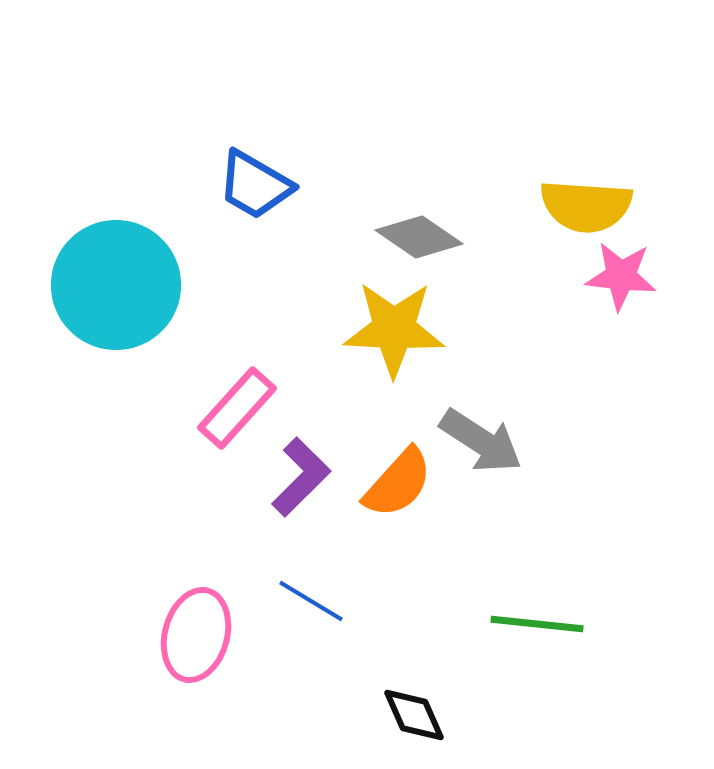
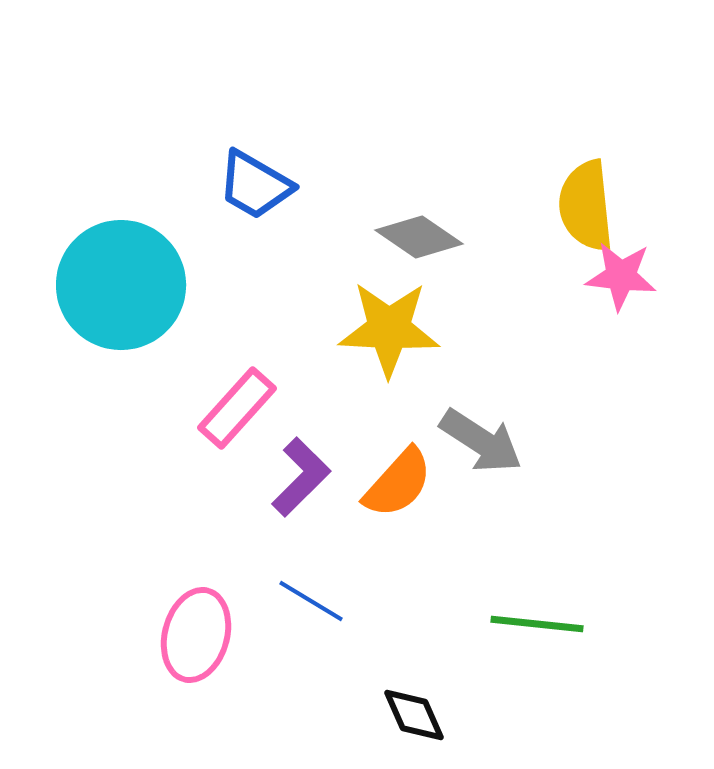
yellow semicircle: rotated 80 degrees clockwise
cyan circle: moved 5 px right
yellow star: moved 5 px left
